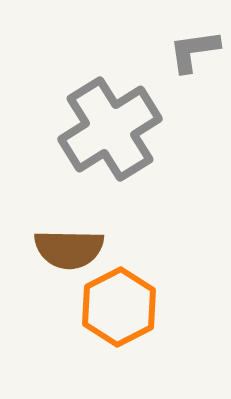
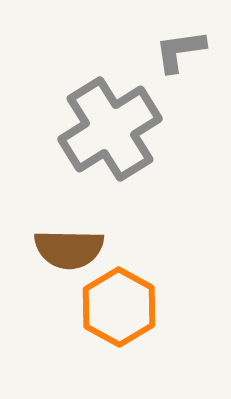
gray L-shape: moved 14 px left
orange hexagon: rotated 4 degrees counterclockwise
